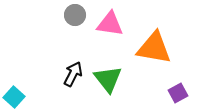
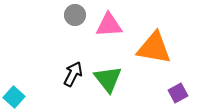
pink triangle: moved 1 px left, 1 px down; rotated 12 degrees counterclockwise
